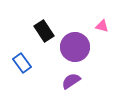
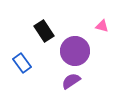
purple circle: moved 4 px down
